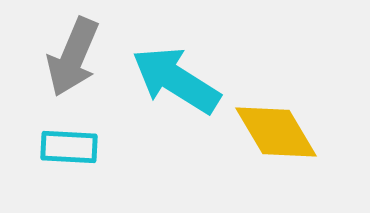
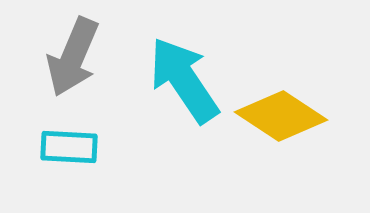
cyan arrow: moved 8 px right; rotated 24 degrees clockwise
yellow diamond: moved 5 px right, 16 px up; rotated 26 degrees counterclockwise
